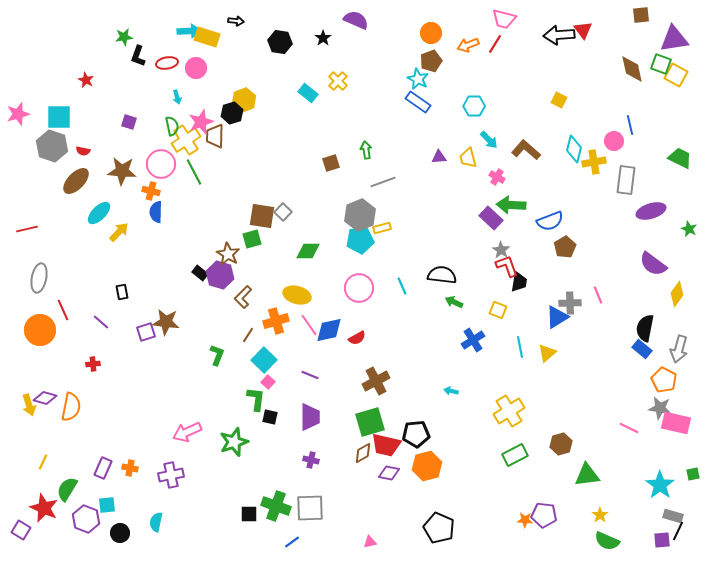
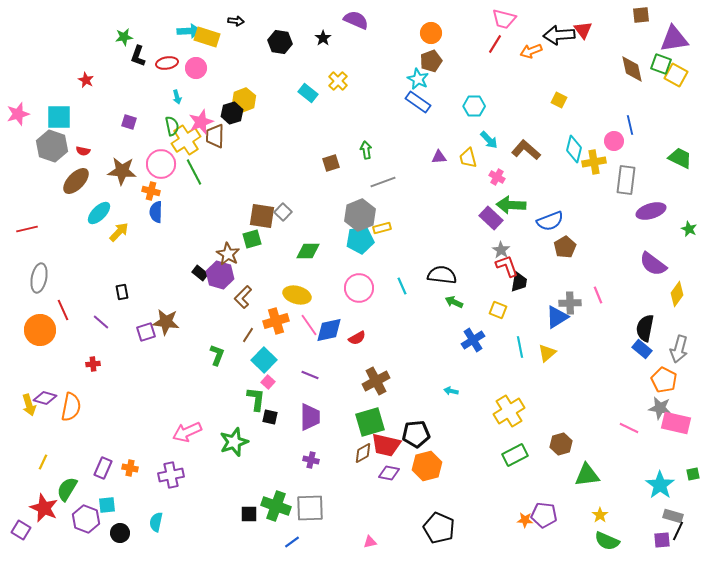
orange arrow at (468, 45): moved 63 px right, 6 px down
